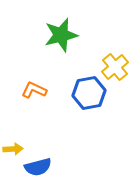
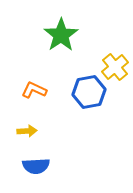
green star: rotated 20 degrees counterclockwise
blue hexagon: moved 1 px up
yellow arrow: moved 14 px right, 18 px up
blue semicircle: moved 2 px left, 1 px up; rotated 12 degrees clockwise
